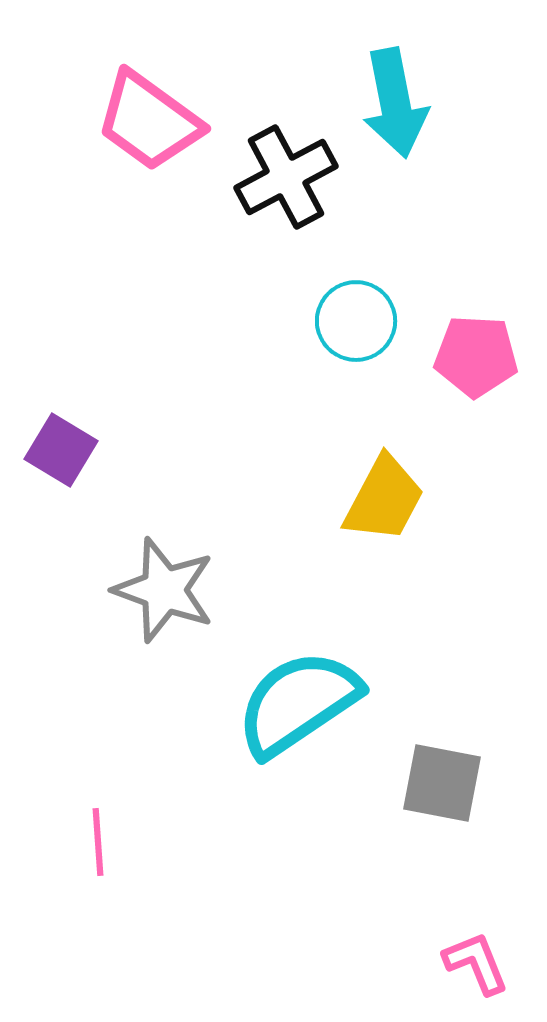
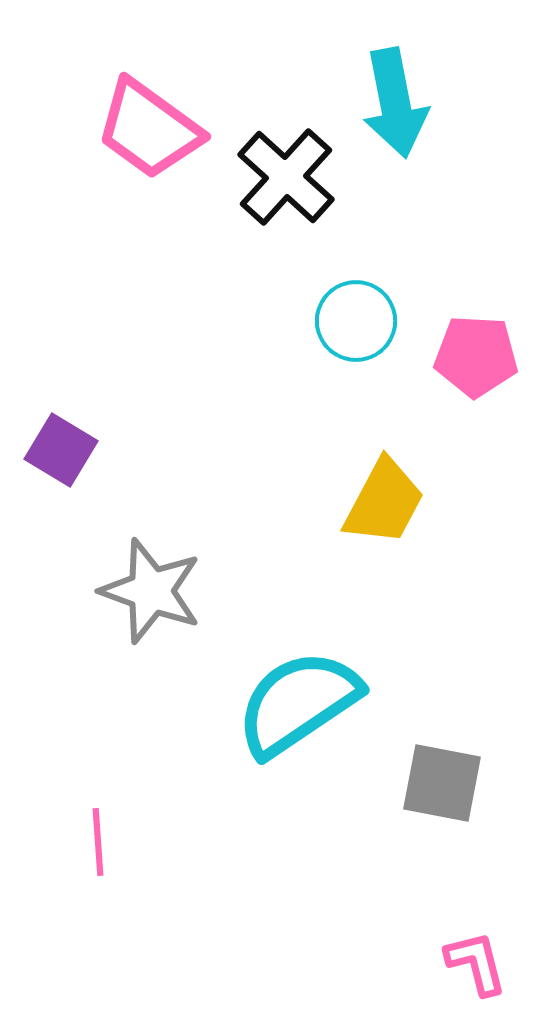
pink trapezoid: moved 8 px down
black cross: rotated 20 degrees counterclockwise
yellow trapezoid: moved 3 px down
gray star: moved 13 px left, 1 px down
pink L-shape: rotated 8 degrees clockwise
